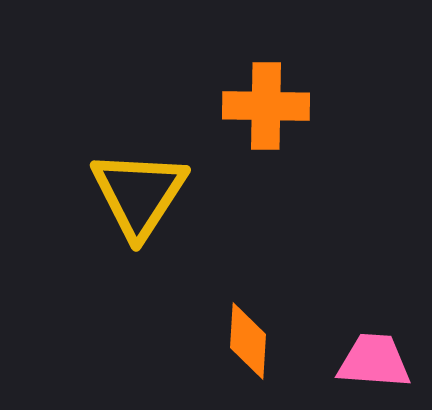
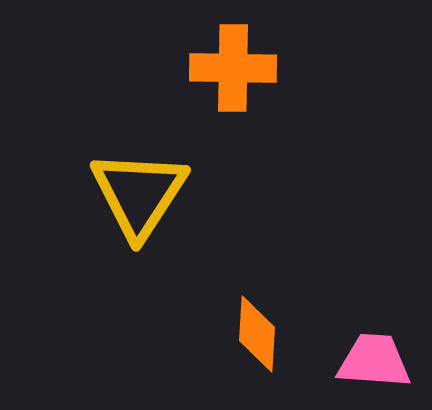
orange cross: moved 33 px left, 38 px up
orange diamond: moved 9 px right, 7 px up
